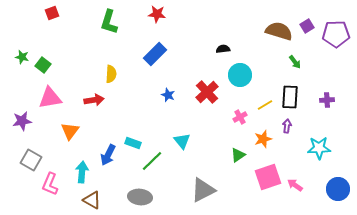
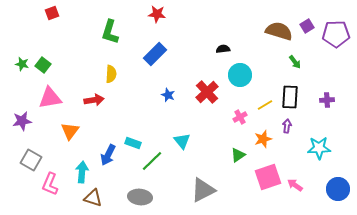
green L-shape: moved 1 px right, 10 px down
green star: moved 7 px down
brown triangle: moved 1 px right, 2 px up; rotated 12 degrees counterclockwise
